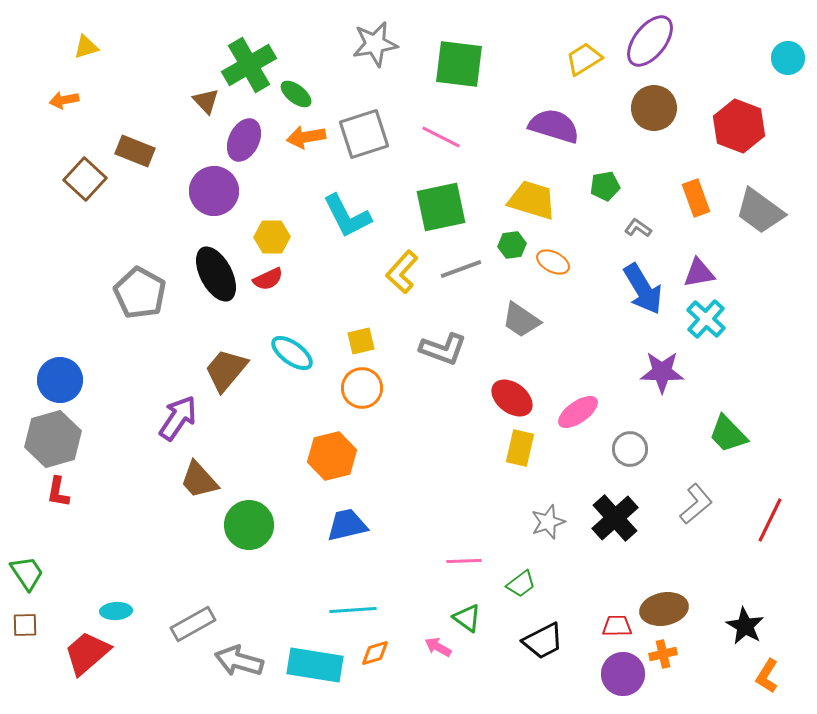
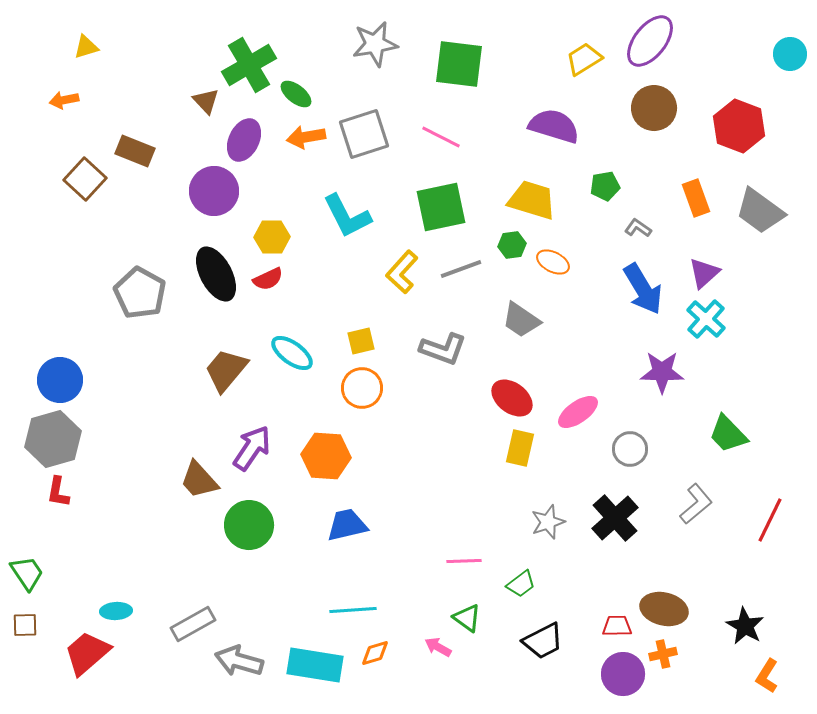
cyan circle at (788, 58): moved 2 px right, 4 px up
purple triangle at (699, 273): moved 5 px right; rotated 32 degrees counterclockwise
purple arrow at (178, 418): moved 74 px right, 30 px down
orange hexagon at (332, 456): moved 6 px left; rotated 18 degrees clockwise
brown ellipse at (664, 609): rotated 24 degrees clockwise
